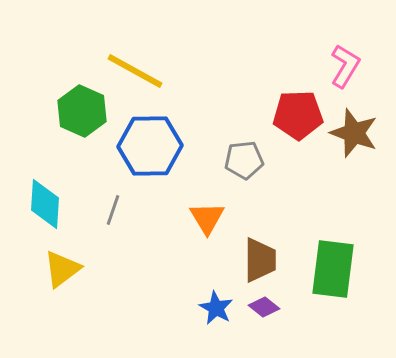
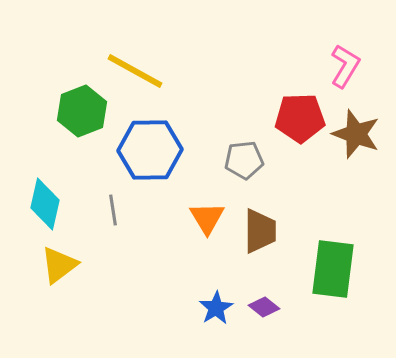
green hexagon: rotated 15 degrees clockwise
red pentagon: moved 2 px right, 3 px down
brown star: moved 2 px right, 1 px down
blue hexagon: moved 4 px down
cyan diamond: rotated 9 degrees clockwise
gray line: rotated 28 degrees counterclockwise
brown trapezoid: moved 29 px up
yellow triangle: moved 3 px left, 4 px up
blue star: rotated 12 degrees clockwise
